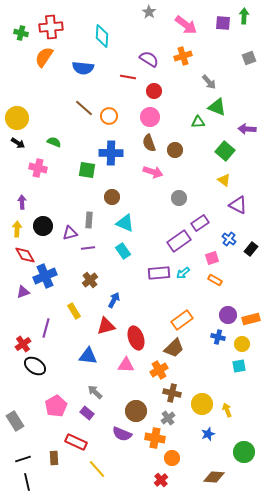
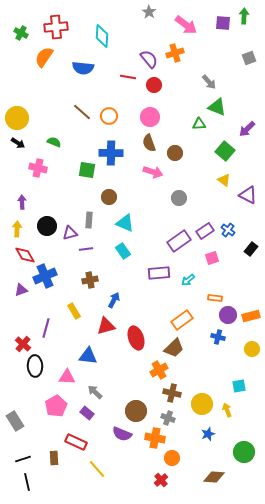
red cross at (51, 27): moved 5 px right
green cross at (21, 33): rotated 16 degrees clockwise
orange cross at (183, 56): moved 8 px left, 3 px up
purple semicircle at (149, 59): rotated 18 degrees clockwise
red circle at (154, 91): moved 6 px up
brown line at (84, 108): moved 2 px left, 4 px down
green triangle at (198, 122): moved 1 px right, 2 px down
purple arrow at (247, 129): rotated 48 degrees counterclockwise
brown circle at (175, 150): moved 3 px down
brown circle at (112, 197): moved 3 px left
purple triangle at (238, 205): moved 10 px right, 10 px up
purple rectangle at (200, 223): moved 5 px right, 8 px down
black circle at (43, 226): moved 4 px right
blue cross at (229, 239): moved 1 px left, 9 px up
purple line at (88, 248): moved 2 px left, 1 px down
cyan arrow at (183, 273): moved 5 px right, 7 px down
brown cross at (90, 280): rotated 28 degrees clockwise
orange rectangle at (215, 280): moved 18 px down; rotated 24 degrees counterclockwise
purple triangle at (23, 292): moved 2 px left, 2 px up
orange rectangle at (251, 319): moved 3 px up
red cross at (23, 344): rotated 14 degrees counterclockwise
yellow circle at (242, 344): moved 10 px right, 5 px down
pink triangle at (126, 365): moved 59 px left, 12 px down
black ellipse at (35, 366): rotated 55 degrees clockwise
cyan square at (239, 366): moved 20 px down
gray cross at (168, 418): rotated 32 degrees counterclockwise
